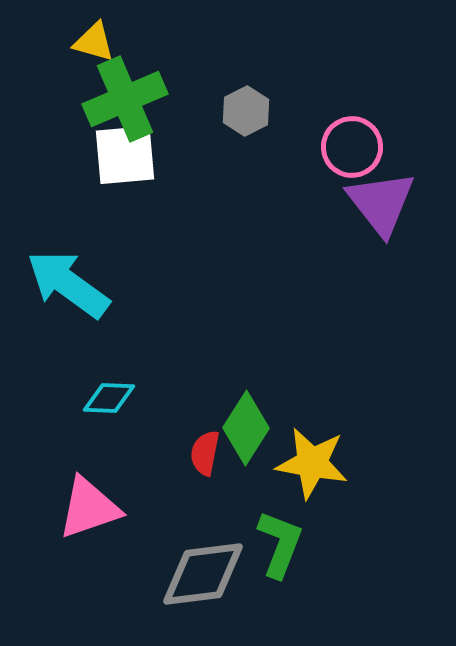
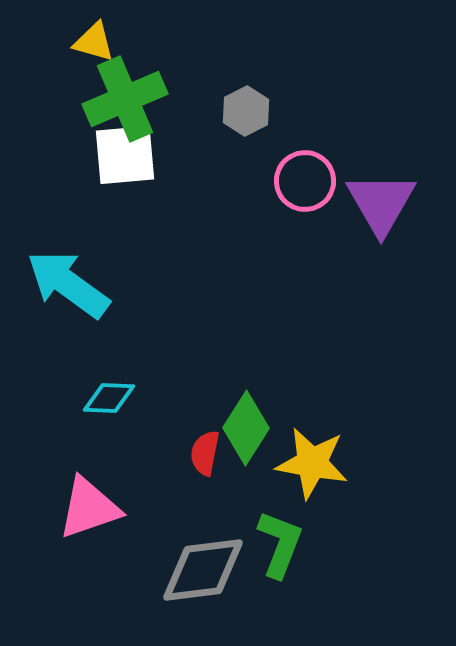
pink circle: moved 47 px left, 34 px down
purple triangle: rotated 8 degrees clockwise
gray diamond: moved 4 px up
